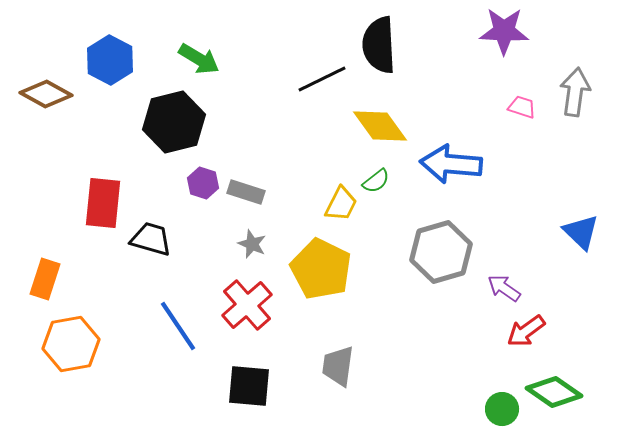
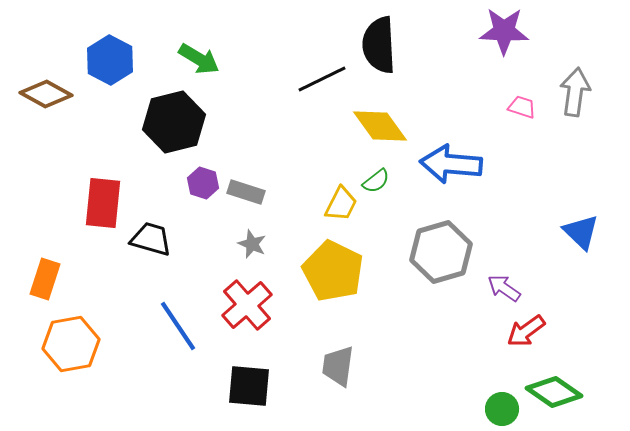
yellow pentagon: moved 12 px right, 2 px down
